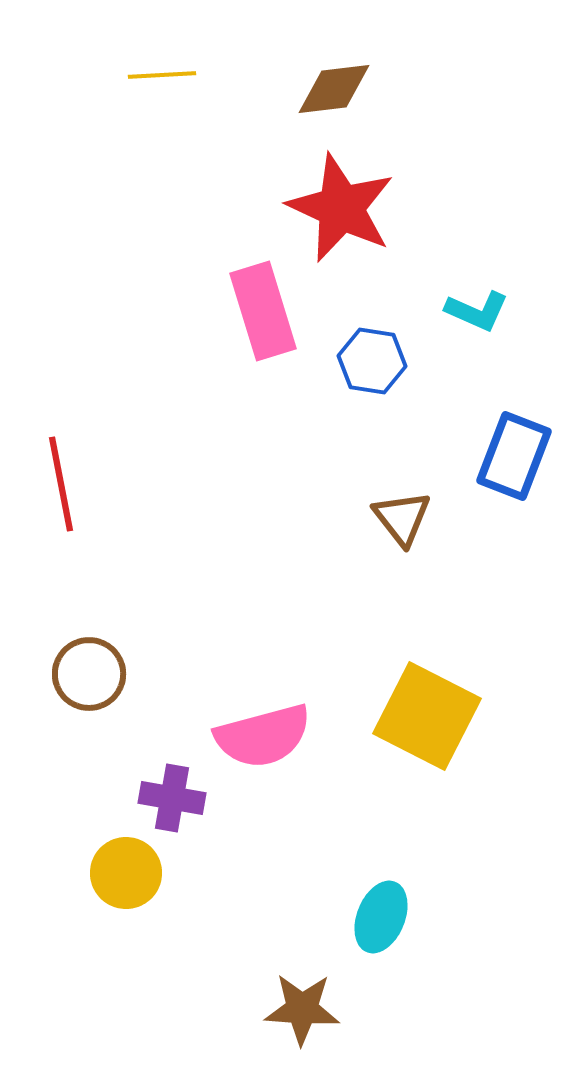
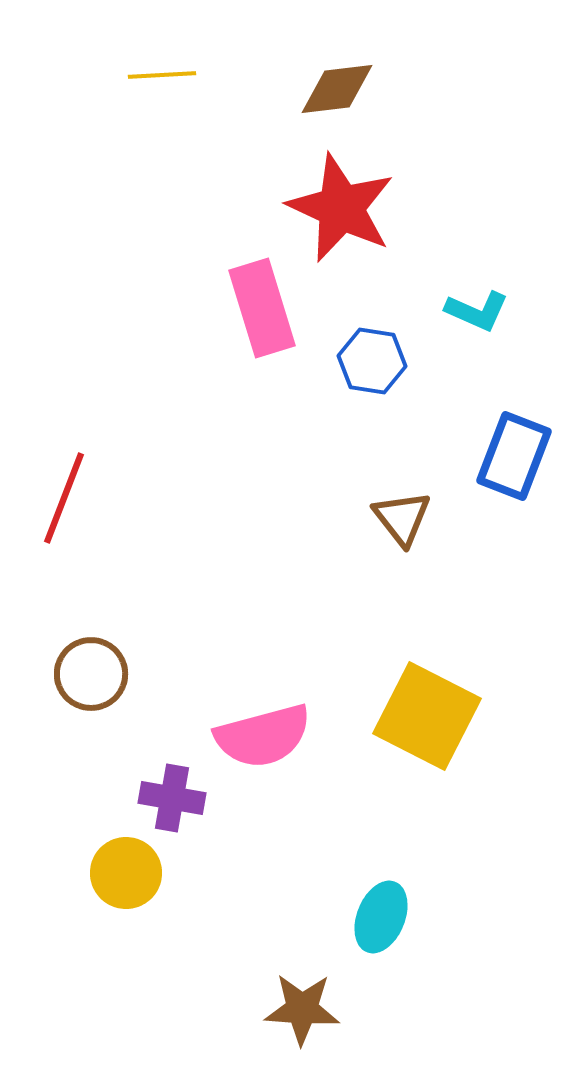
brown diamond: moved 3 px right
pink rectangle: moved 1 px left, 3 px up
red line: moved 3 px right, 14 px down; rotated 32 degrees clockwise
brown circle: moved 2 px right
